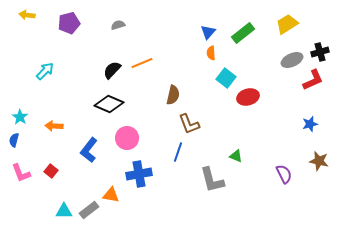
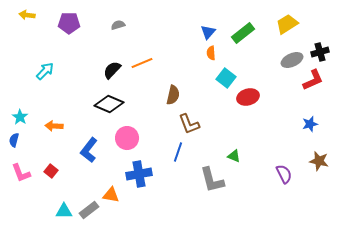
purple pentagon: rotated 15 degrees clockwise
green triangle: moved 2 px left
